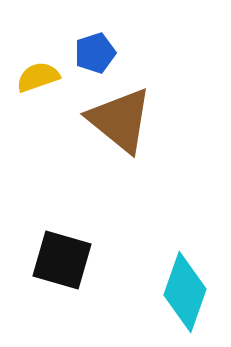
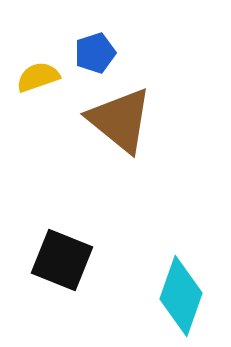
black square: rotated 6 degrees clockwise
cyan diamond: moved 4 px left, 4 px down
